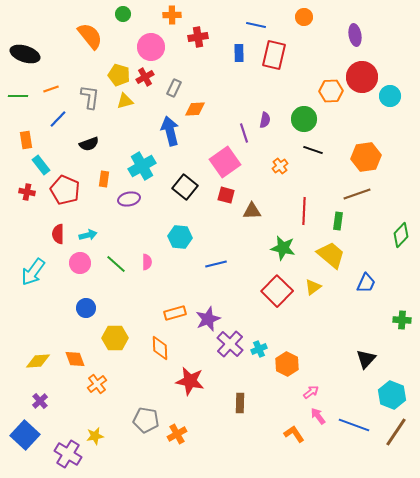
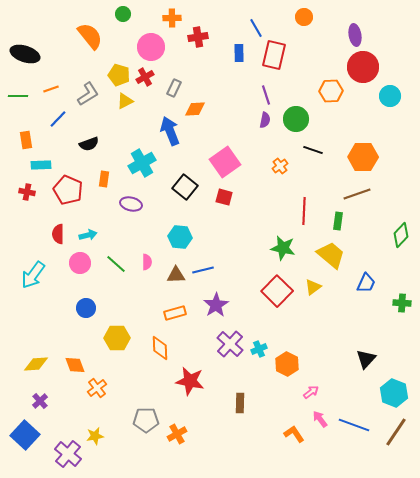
orange cross at (172, 15): moved 3 px down
blue line at (256, 25): moved 3 px down; rotated 48 degrees clockwise
red circle at (362, 77): moved 1 px right, 10 px up
gray L-shape at (90, 97): moved 2 px left, 3 px up; rotated 50 degrees clockwise
yellow triangle at (125, 101): rotated 12 degrees counterclockwise
green circle at (304, 119): moved 8 px left
blue arrow at (170, 131): rotated 8 degrees counterclockwise
purple line at (244, 133): moved 22 px right, 38 px up
orange hexagon at (366, 157): moved 3 px left; rotated 8 degrees clockwise
cyan rectangle at (41, 165): rotated 54 degrees counterclockwise
cyan cross at (142, 166): moved 3 px up
red pentagon at (65, 190): moved 3 px right
red square at (226, 195): moved 2 px left, 2 px down
purple ellipse at (129, 199): moved 2 px right, 5 px down; rotated 25 degrees clockwise
brown triangle at (252, 211): moved 76 px left, 64 px down
blue line at (216, 264): moved 13 px left, 6 px down
cyan arrow at (33, 272): moved 3 px down
purple star at (208, 319): moved 8 px right, 14 px up; rotated 10 degrees counterclockwise
green cross at (402, 320): moved 17 px up
yellow hexagon at (115, 338): moved 2 px right
orange diamond at (75, 359): moved 6 px down
yellow diamond at (38, 361): moved 2 px left, 3 px down
orange cross at (97, 384): moved 4 px down
cyan hexagon at (392, 395): moved 2 px right, 2 px up
pink arrow at (318, 416): moved 2 px right, 3 px down
gray pentagon at (146, 420): rotated 10 degrees counterclockwise
purple cross at (68, 454): rotated 8 degrees clockwise
